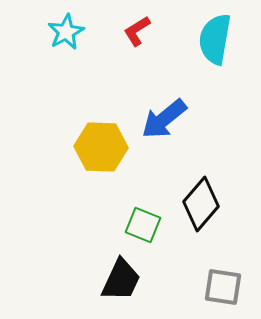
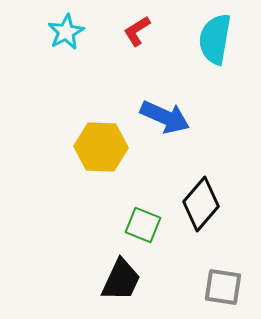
blue arrow: moved 1 px right, 2 px up; rotated 117 degrees counterclockwise
